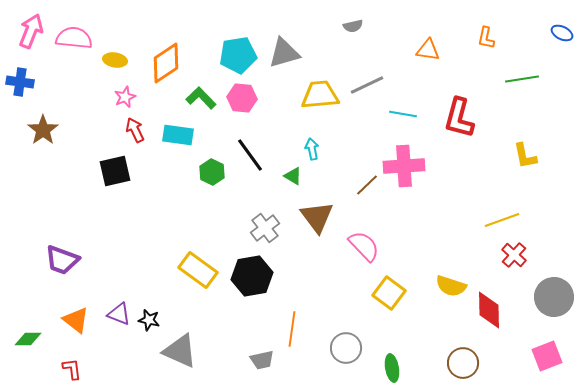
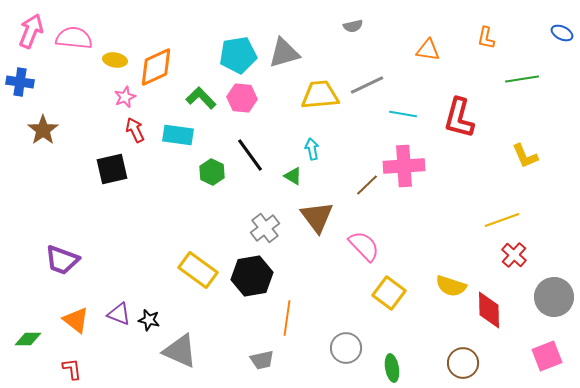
orange diamond at (166, 63): moved 10 px left, 4 px down; rotated 9 degrees clockwise
yellow L-shape at (525, 156): rotated 12 degrees counterclockwise
black square at (115, 171): moved 3 px left, 2 px up
orange line at (292, 329): moved 5 px left, 11 px up
